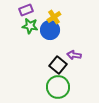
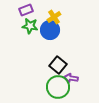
purple arrow: moved 3 px left, 23 px down
